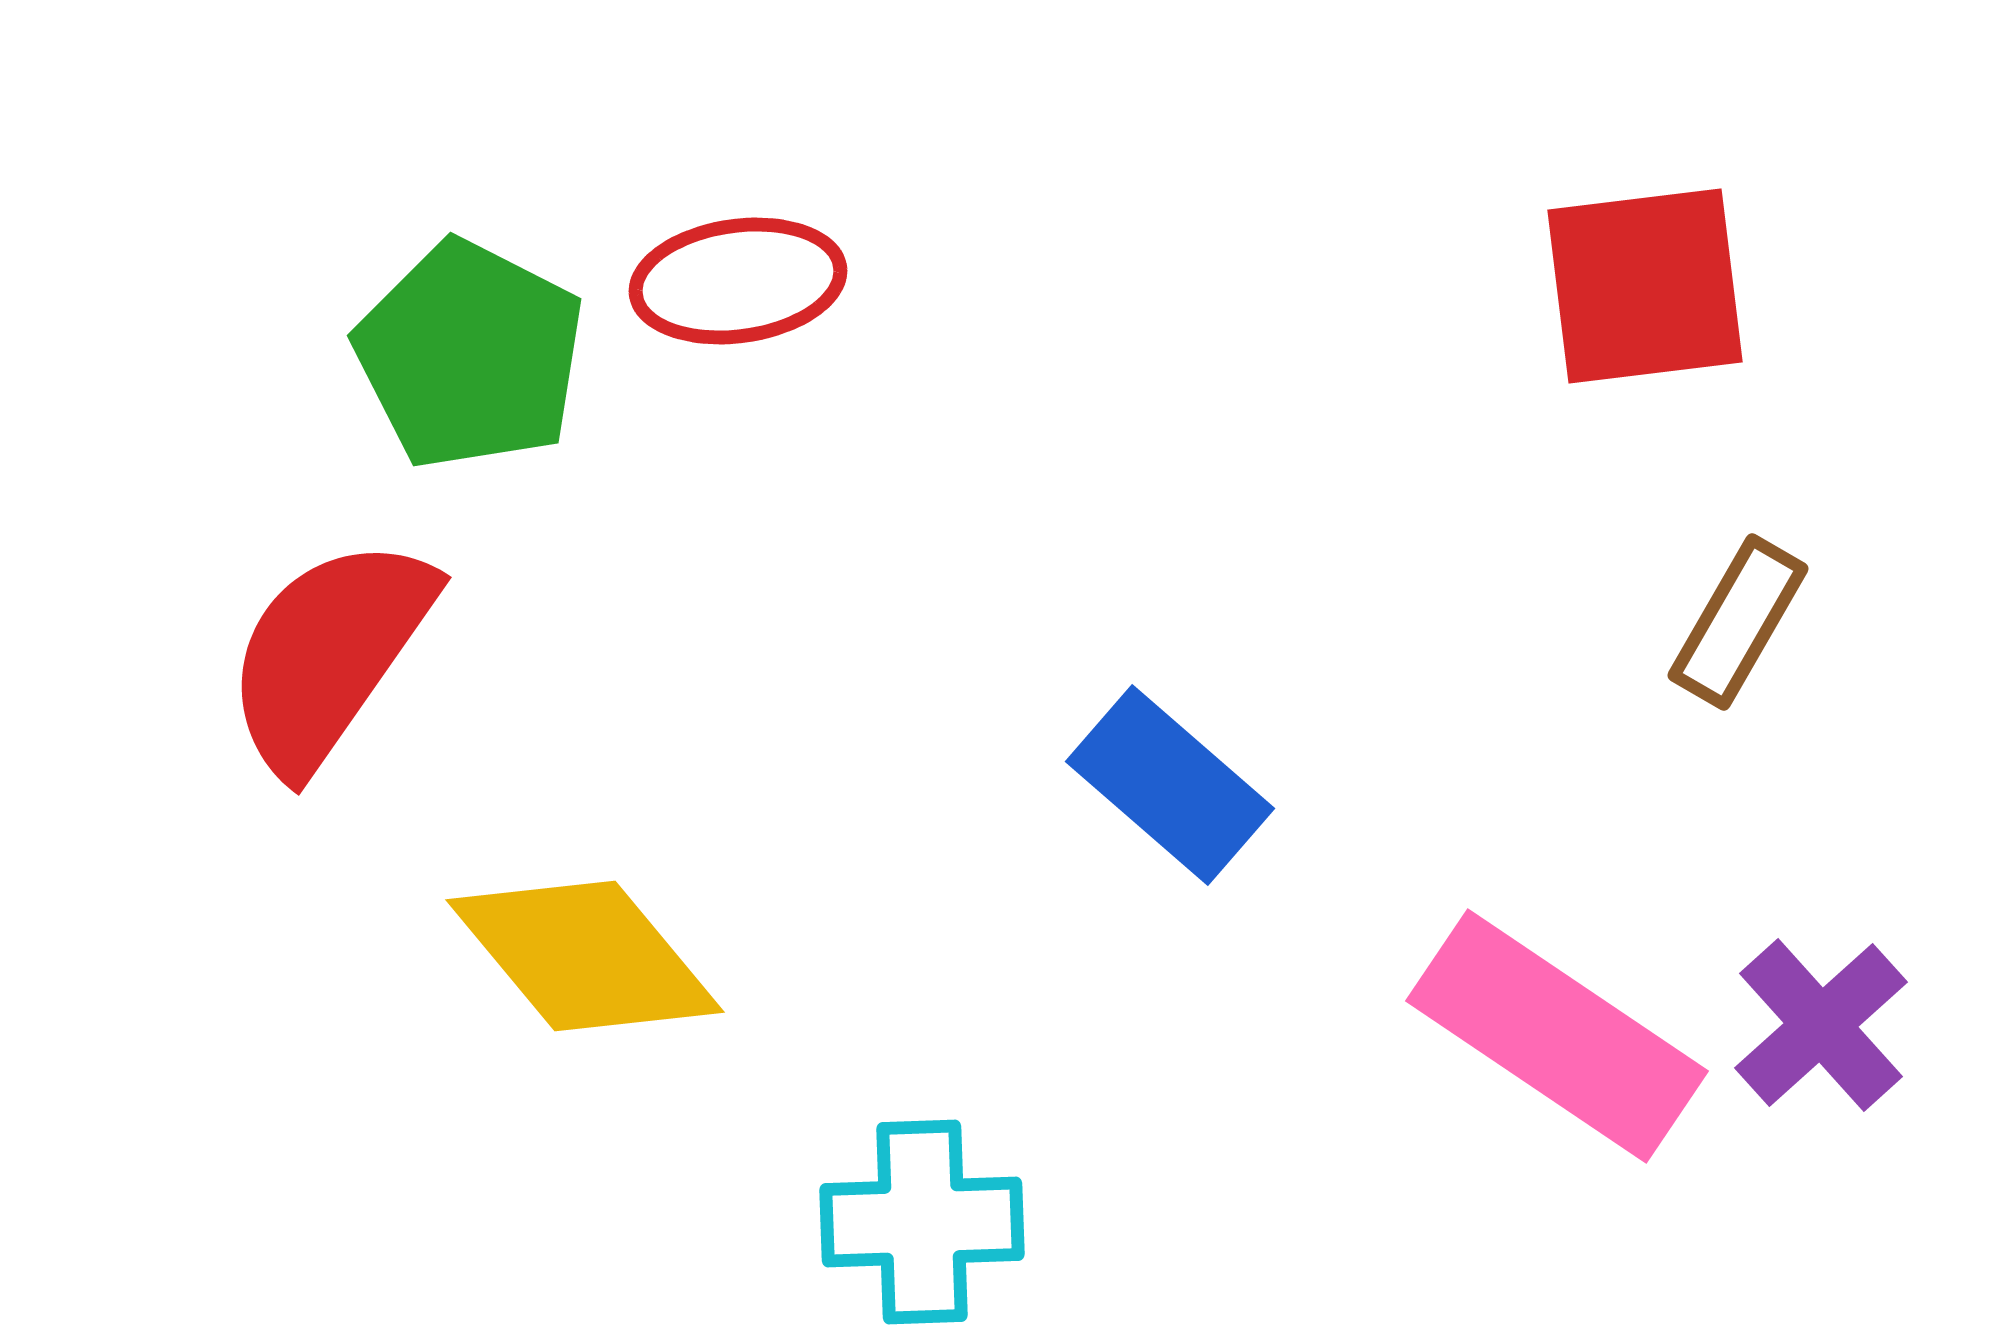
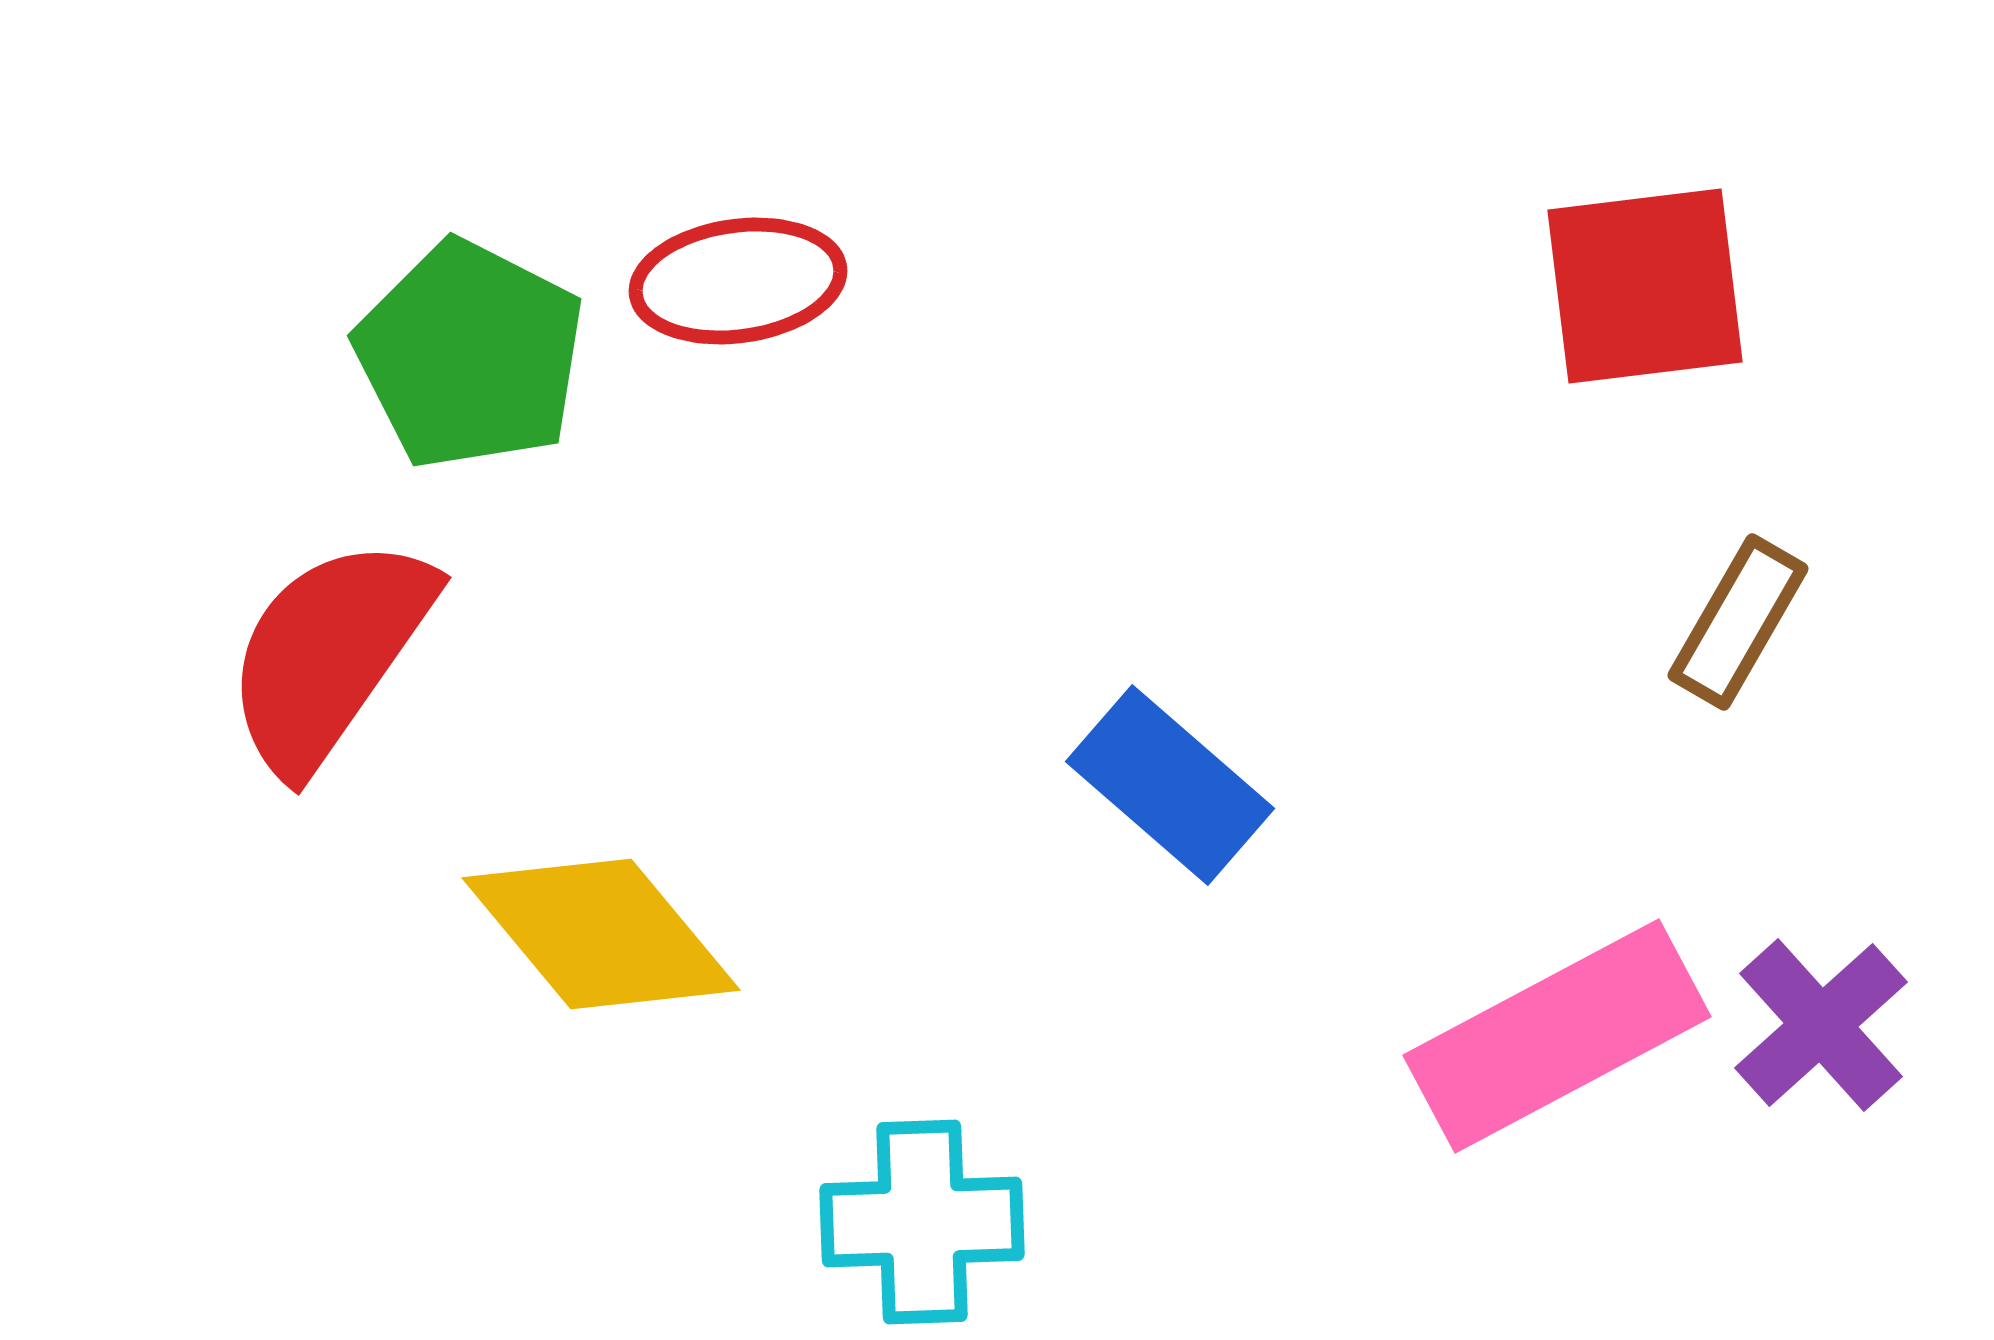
yellow diamond: moved 16 px right, 22 px up
pink rectangle: rotated 62 degrees counterclockwise
